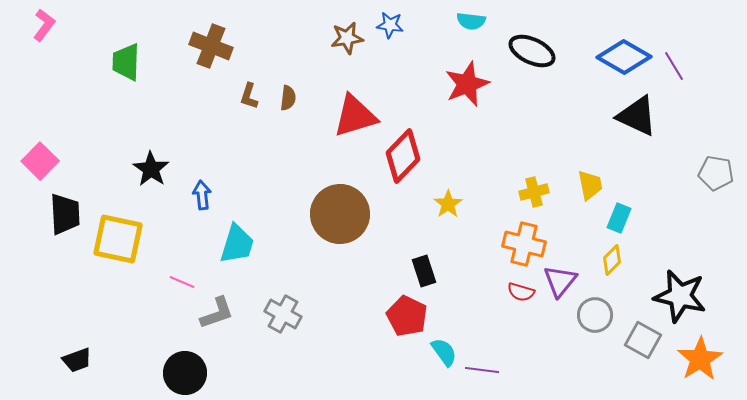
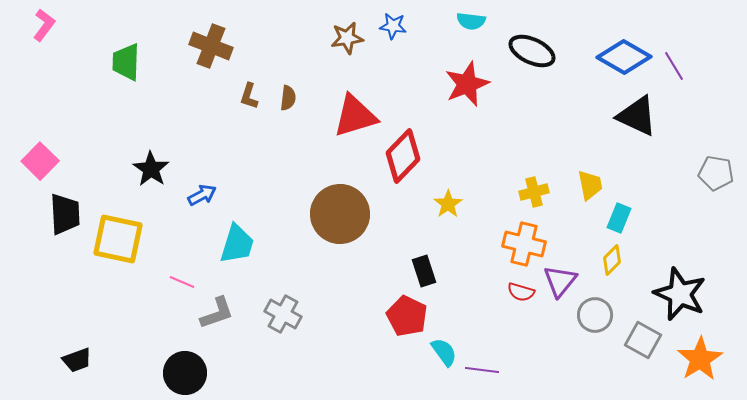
blue star at (390, 25): moved 3 px right, 1 px down
blue arrow at (202, 195): rotated 68 degrees clockwise
black star at (680, 296): moved 2 px up; rotated 10 degrees clockwise
